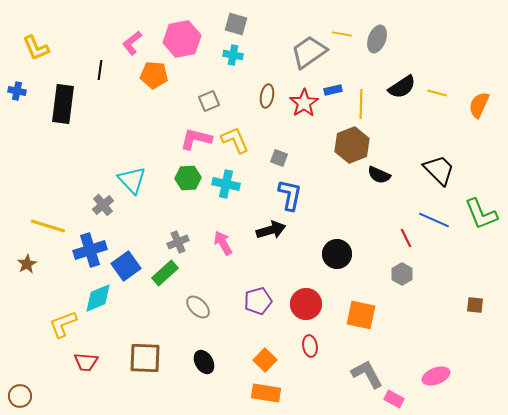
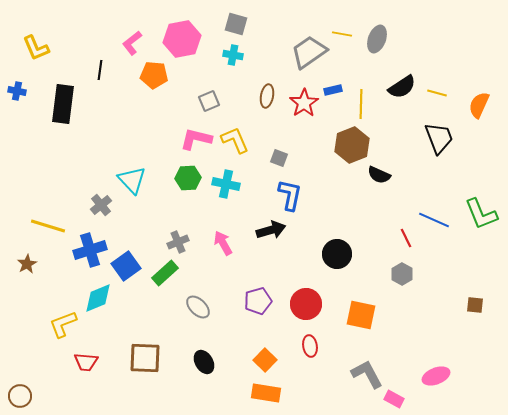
black trapezoid at (439, 170): moved 32 px up; rotated 24 degrees clockwise
gray cross at (103, 205): moved 2 px left
